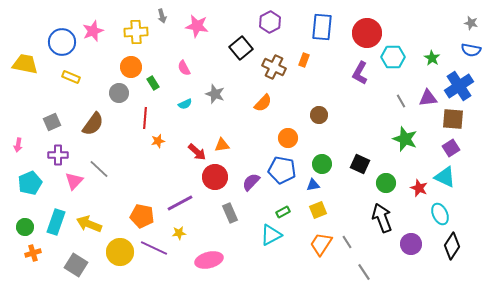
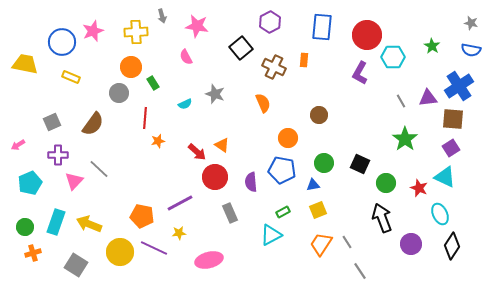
red circle at (367, 33): moved 2 px down
green star at (432, 58): moved 12 px up
orange rectangle at (304, 60): rotated 16 degrees counterclockwise
pink semicircle at (184, 68): moved 2 px right, 11 px up
orange semicircle at (263, 103): rotated 66 degrees counterclockwise
green star at (405, 139): rotated 15 degrees clockwise
pink arrow at (18, 145): rotated 48 degrees clockwise
orange triangle at (222, 145): rotated 42 degrees clockwise
green circle at (322, 164): moved 2 px right, 1 px up
purple semicircle at (251, 182): rotated 48 degrees counterclockwise
gray line at (364, 272): moved 4 px left, 1 px up
